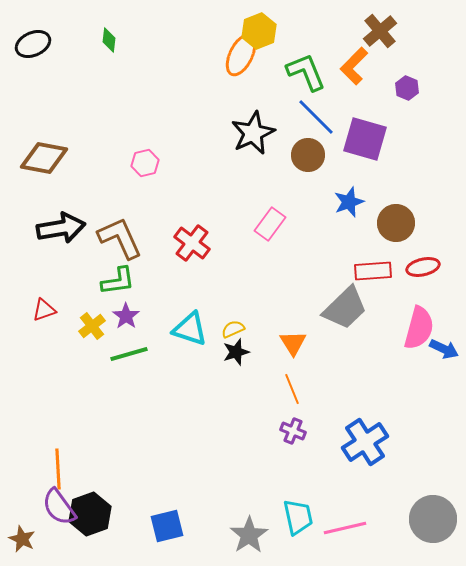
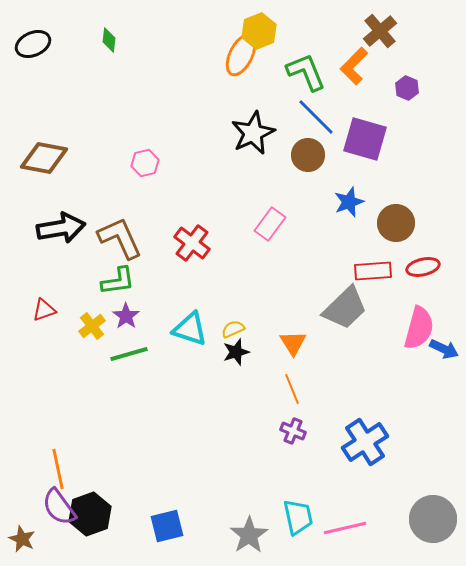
orange line at (58, 469): rotated 9 degrees counterclockwise
